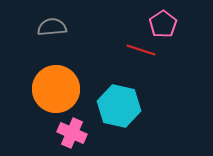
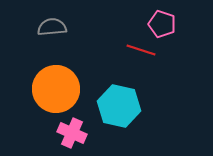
pink pentagon: moved 1 px left; rotated 20 degrees counterclockwise
